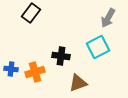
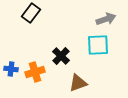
gray arrow: moved 2 px left, 1 px down; rotated 138 degrees counterclockwise
cyan square: moved 2 px up; rotated 25 degrees clockwise
black cross: rotated 36 degrees clockwise
